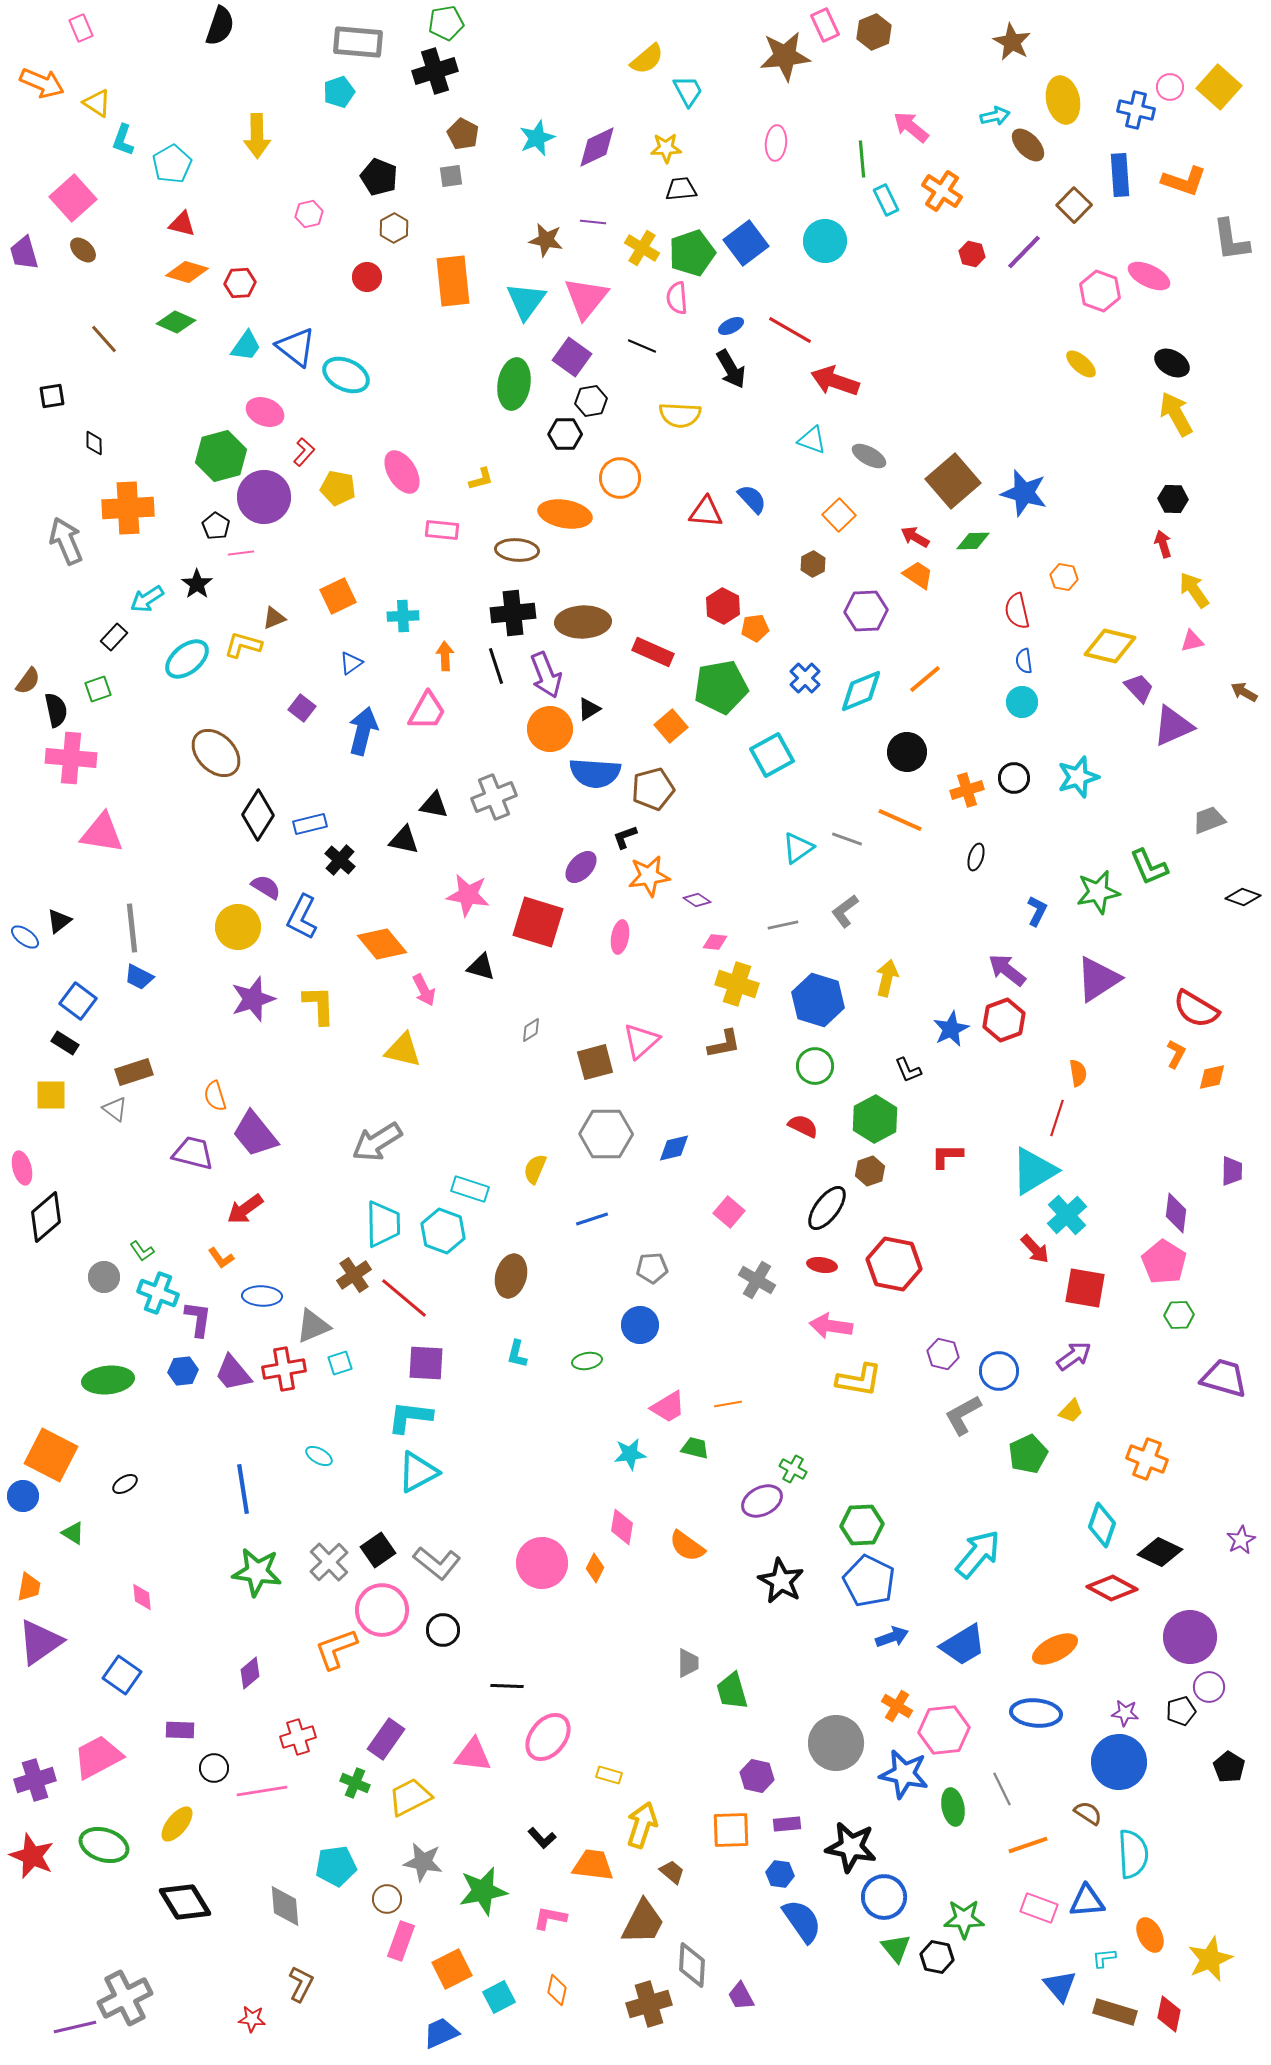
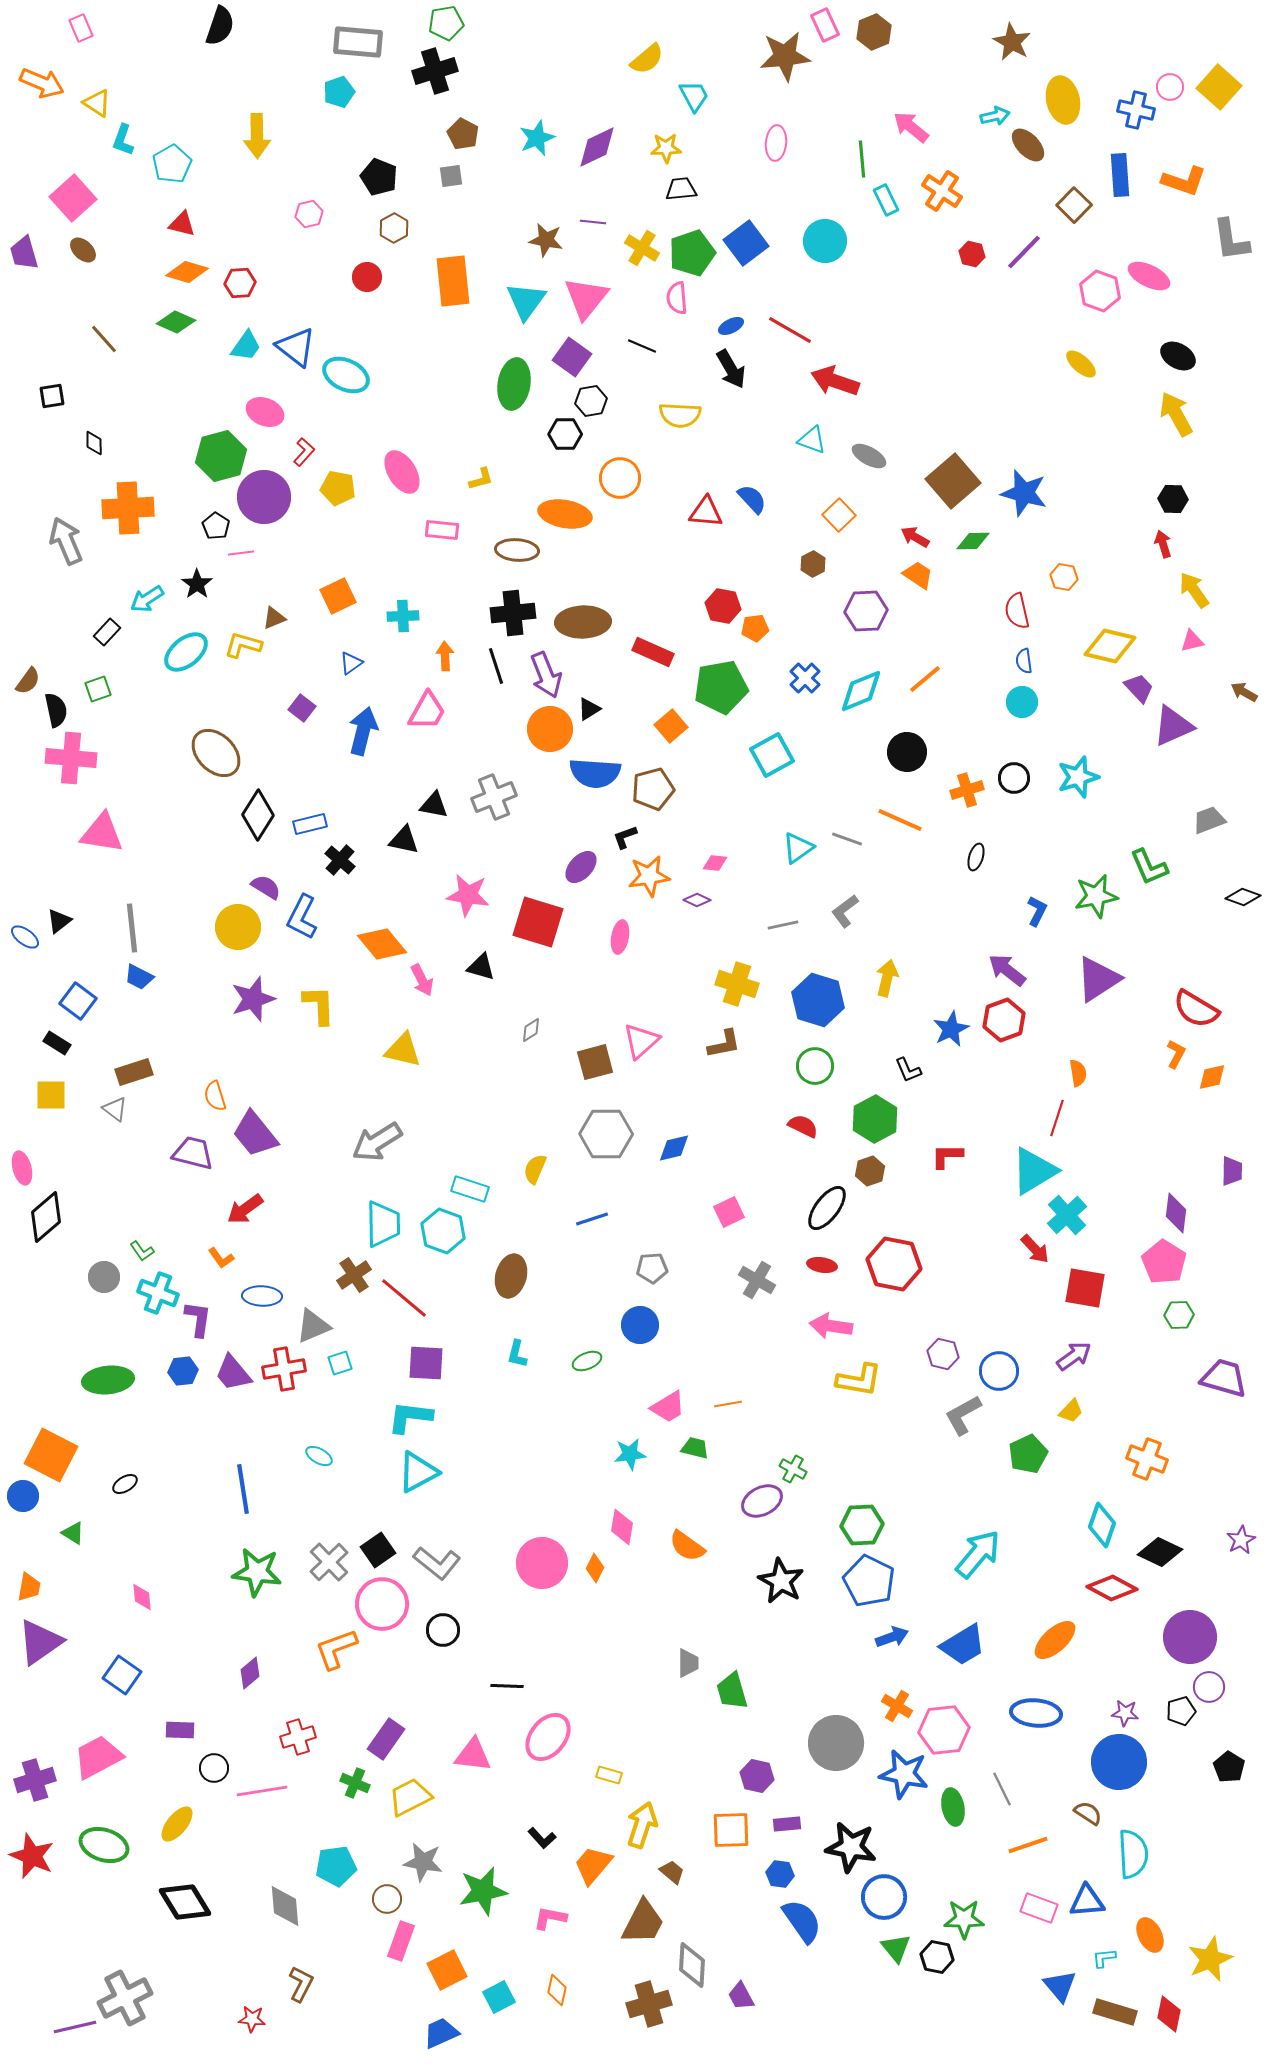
cyan trapezoid at (688, 91): moved 6 px right, 5 px down
black ellipse at (1172, 363): moved 6 px right, 7 px up
red hexagon at (723, 606): rotated 16 degrees counterclockwise
black rectangle at (114, 637): moved 7 px left, 5 px up
cyan ellipse at (187, 659): moved 1 px left, 7 px up
green star at (1098, 892): moved 2 px left, 4 px down
purple diamond at (697, 900): rotated 8 degrees counterclockwise
pink diamond at (715, 942): moved 79 px up
pink arrow at (424, 990): moved 2 px left, 10 px up
black rectangle at (65, 1043): moved 8 px left
pink square at (729, 1212): rotated 24 degrees clockwise
green ellipse at (587, 1361): rotated 12 degrees counterclockwise
pink circle at (382, 1610): moved 6 px up
orange ellipse at (1055, 1649): moved 9 px up; rotated 15 degrees counterclockwise
orange trapezoid at (593, 1865): rotated 57 degrees counterclockwise
orange square at (452, 1969): moved 5 px left, 1 px down
